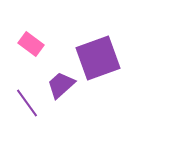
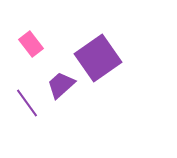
pink rectangle: rotated 15 degrees clockwise
purple square: rotated 15 degrees counterclockwise
